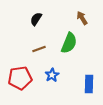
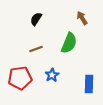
brown line: moved 3 px left
